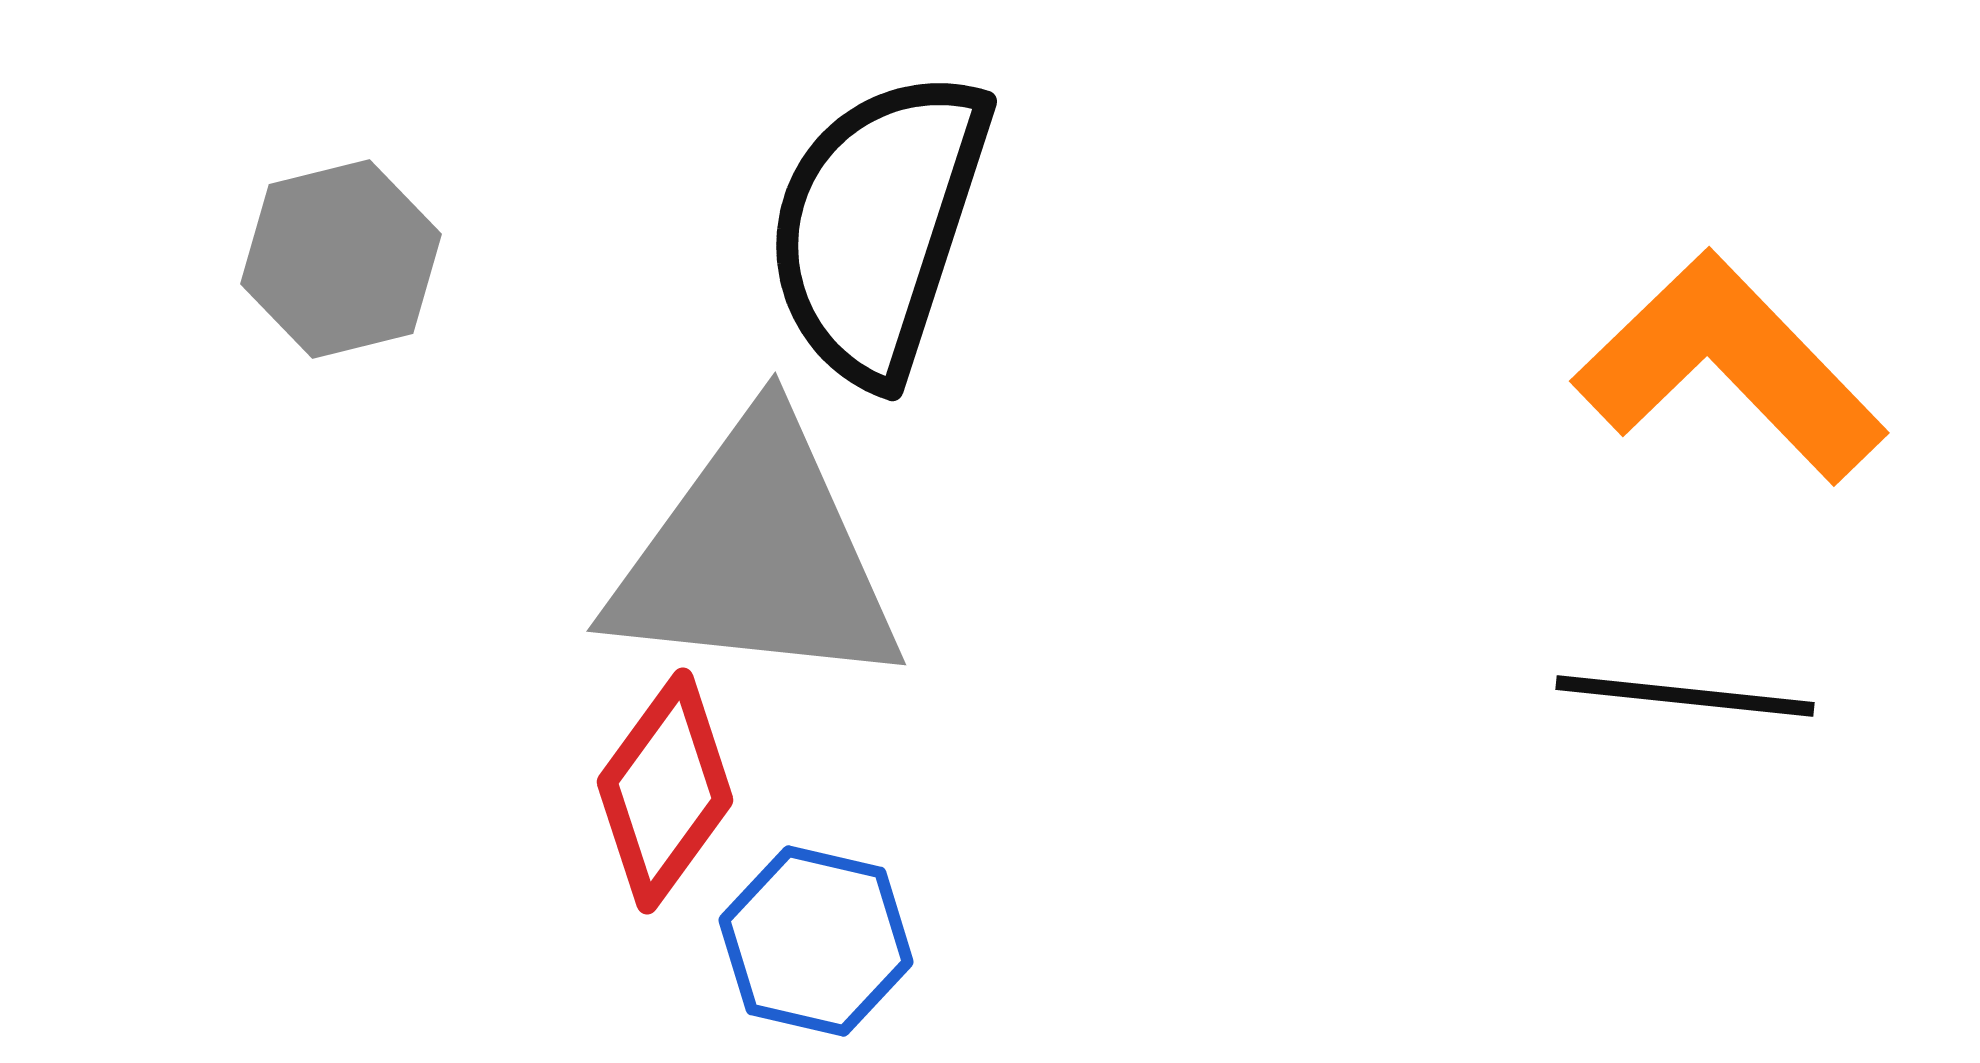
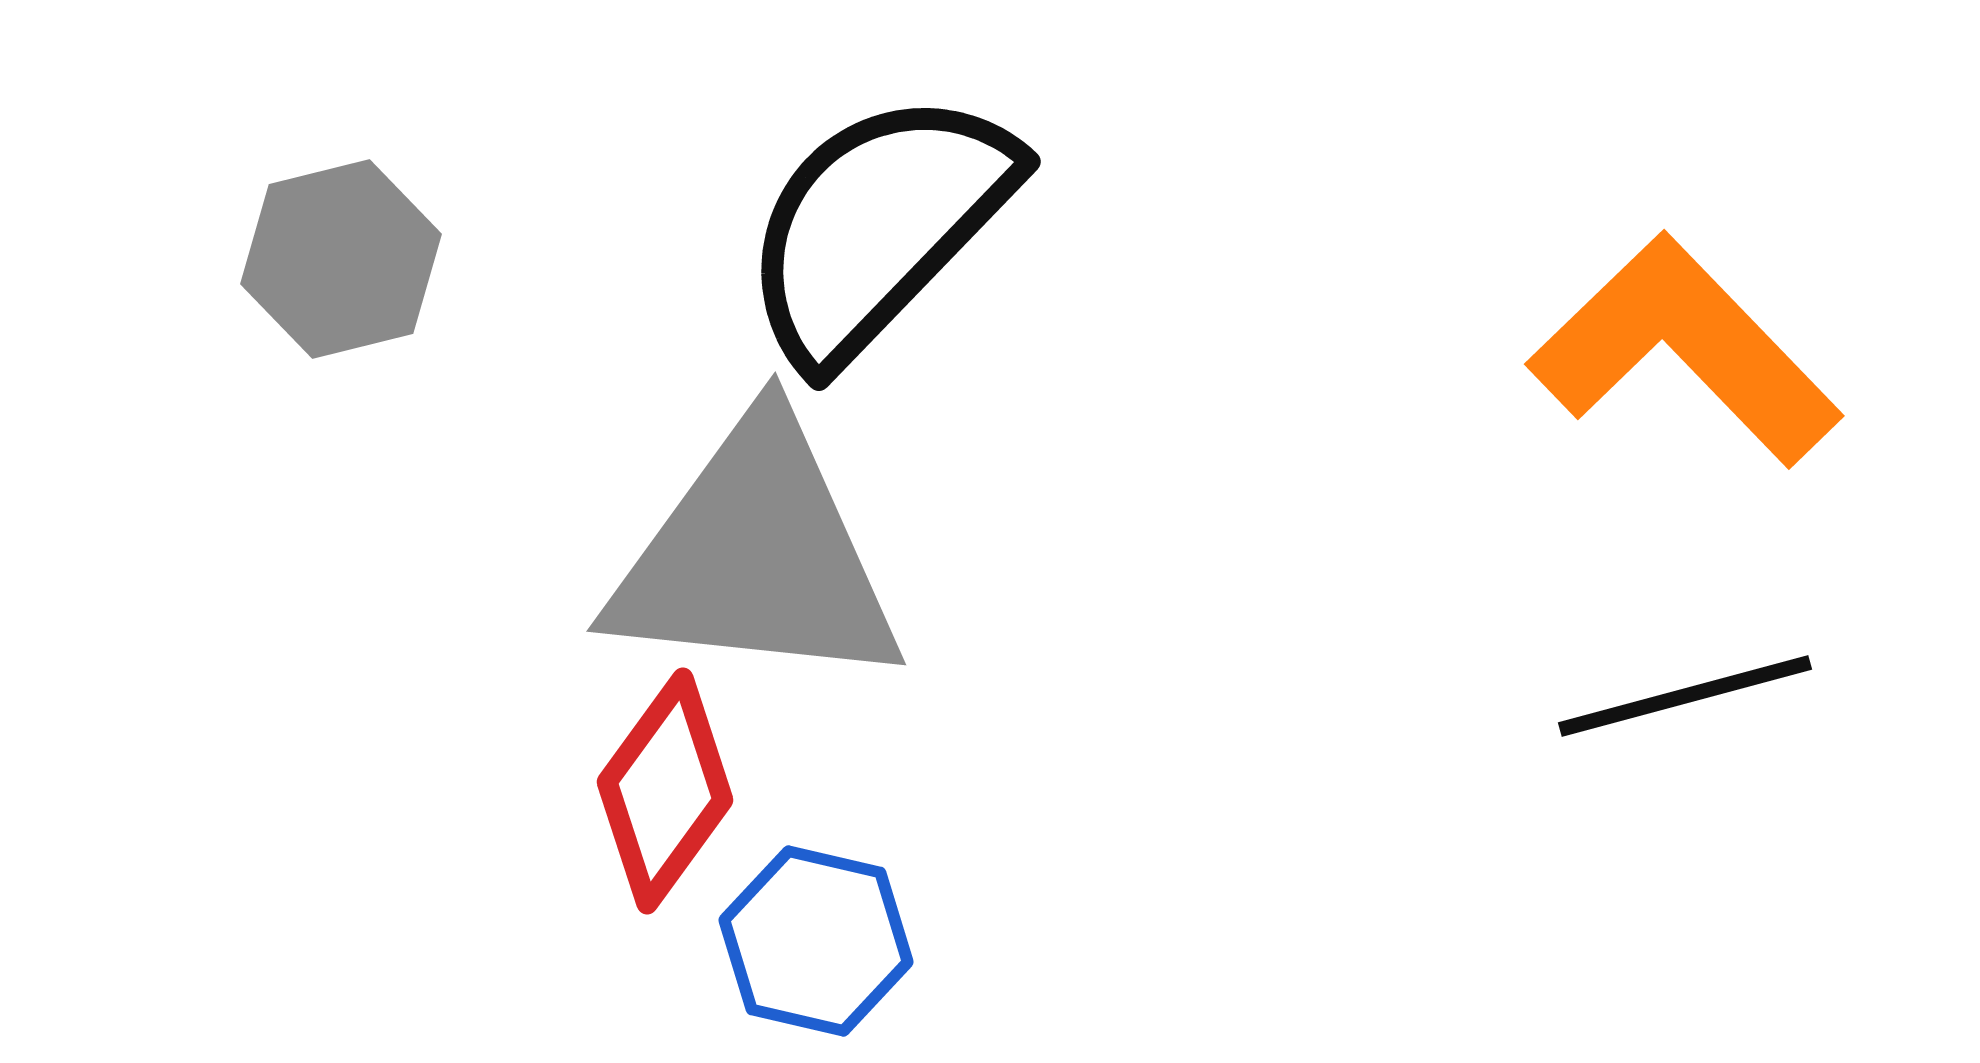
black semicircle: rotated 26 degrees clockwise
orange L-shape: moved 45 px left, 17 px up
black line: rotated 21 degrees counterclockwise
